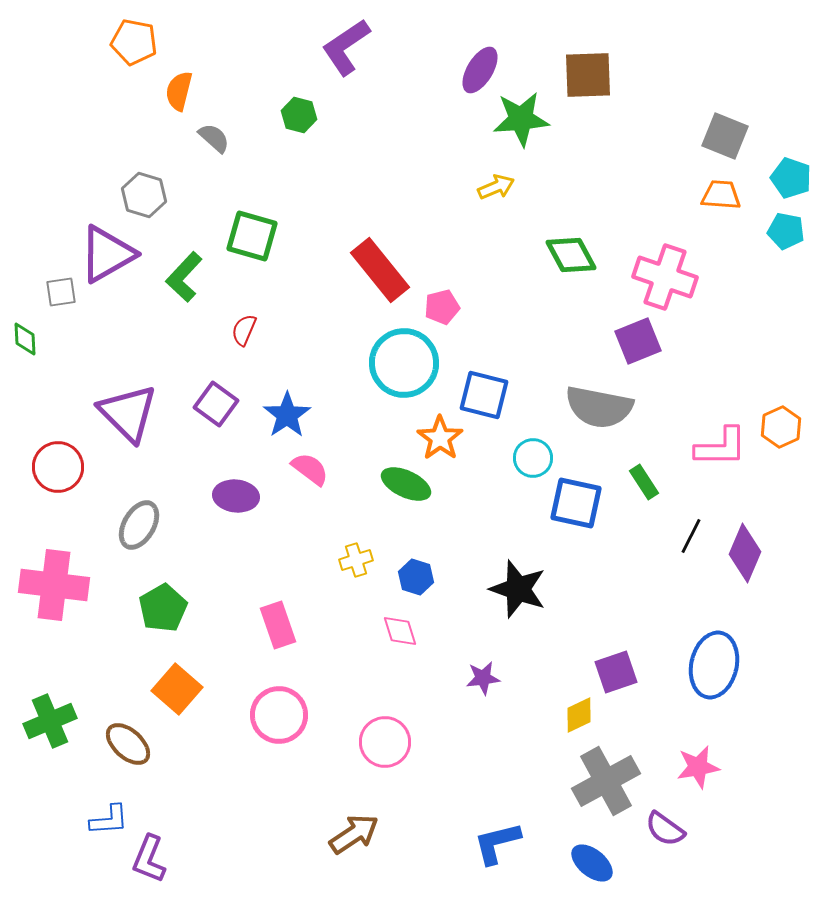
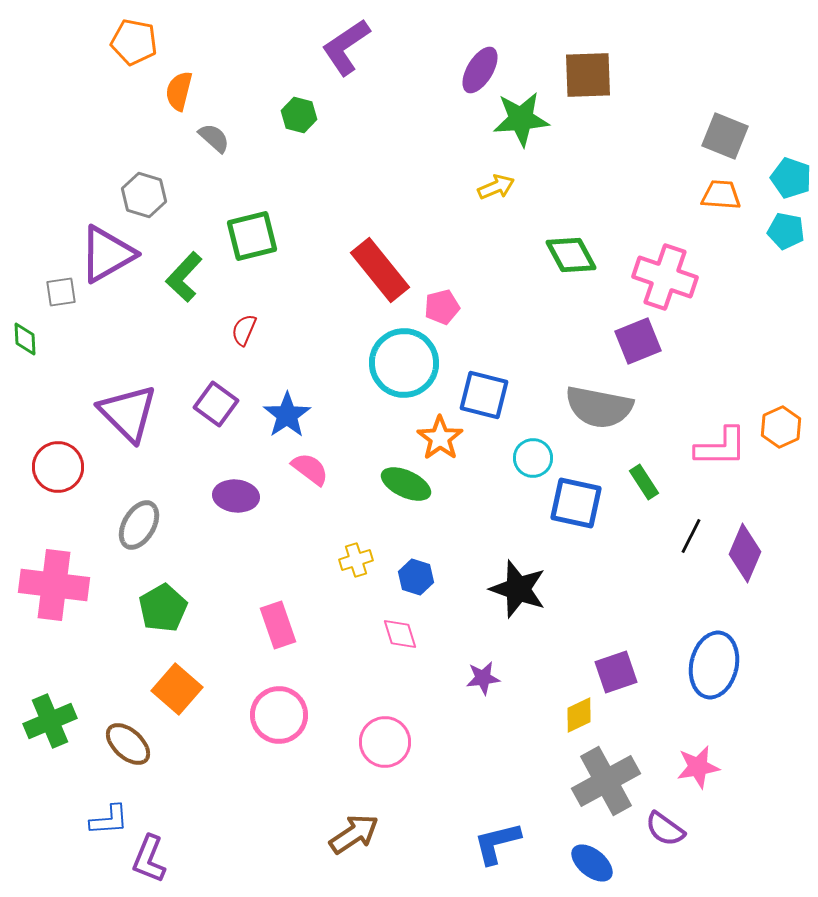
green square at (252, 236): rotated 30 degrees counterclockwise
pink diamond at (400, 631): moved 3 px down
